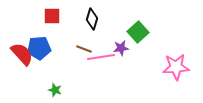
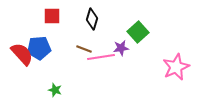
pink star: rotated 20 degrees counterclockwise
